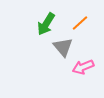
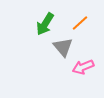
green arrow: moved 1 px left
